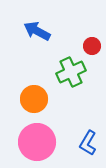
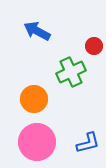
red circle: moved 2 px right
blue L-shape: rotated 135 degrees counterclockwise
